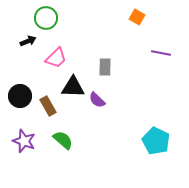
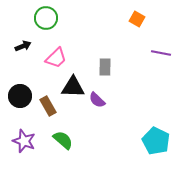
orange square: moved 2 px down
black arrow: moved 5 px left, 5 px down
